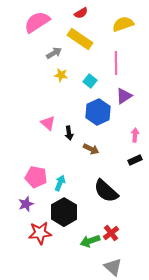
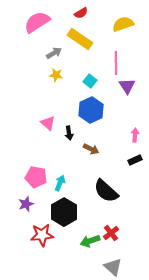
yellow star: moved 5 px left
purple triangle: moved 3 px right, 10 px up; rotated 30 degrees counterclockwise
blue hexagon: moved 7 px left, 2 px up
red star: moved 2 px right, 2 px down
